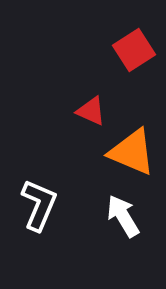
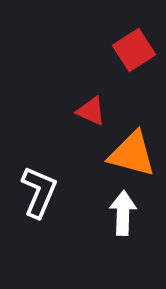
orange triangle: moved 2 px down; rotated 8 degrees counterclockwise
white L-shape: moved 13 px up
white arrow: moved 3 px up; rotated 33 degrees clockwise
